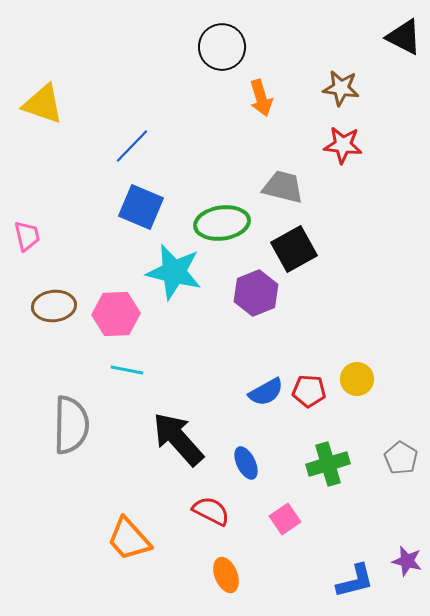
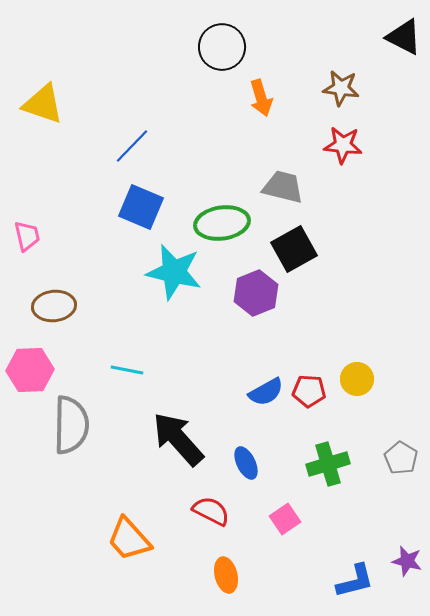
pink hexagon: moved 86 px left, 56 px down
orange ellipse: rotated 8 degrees clockwise
